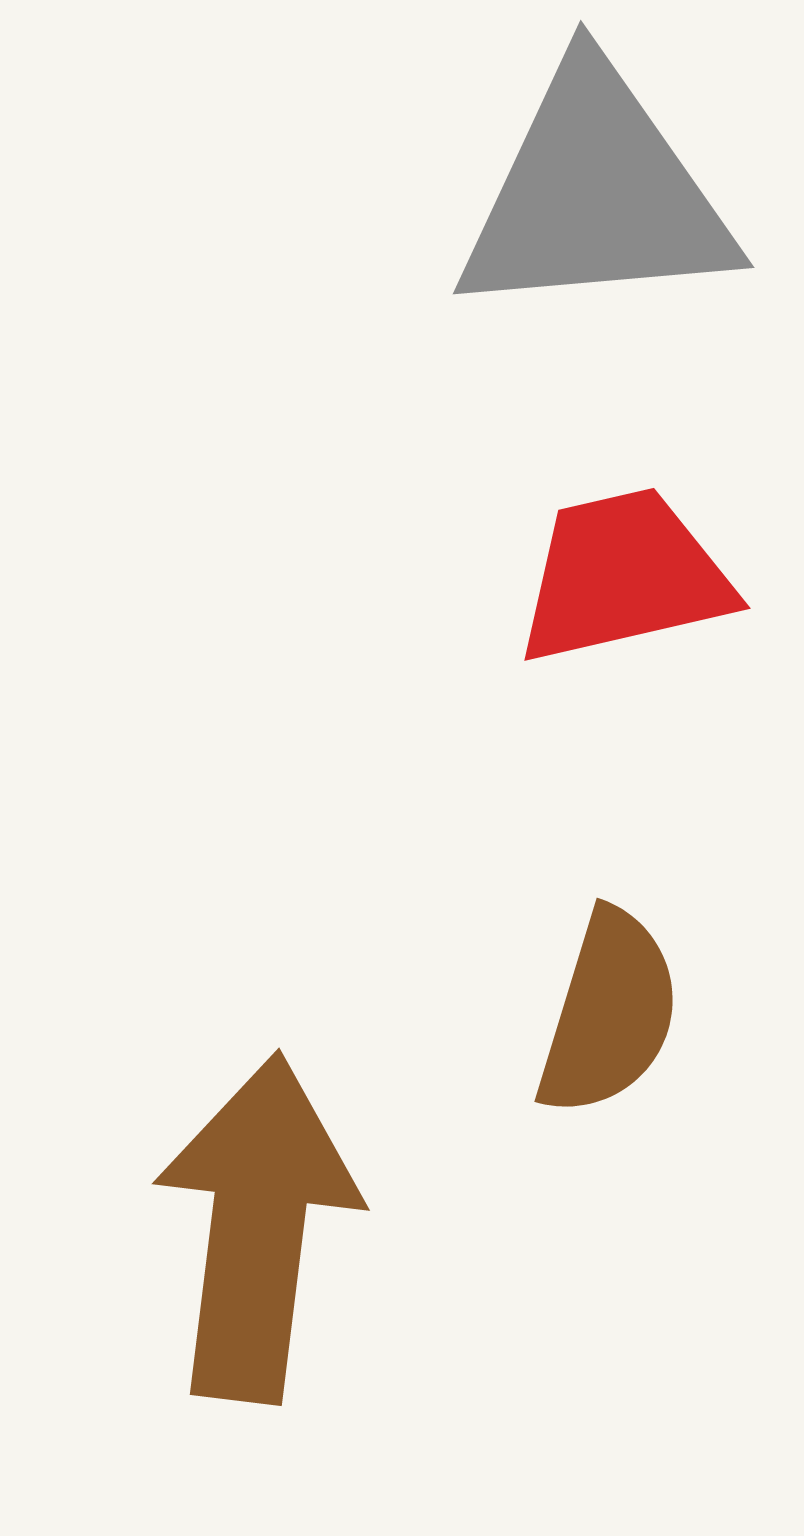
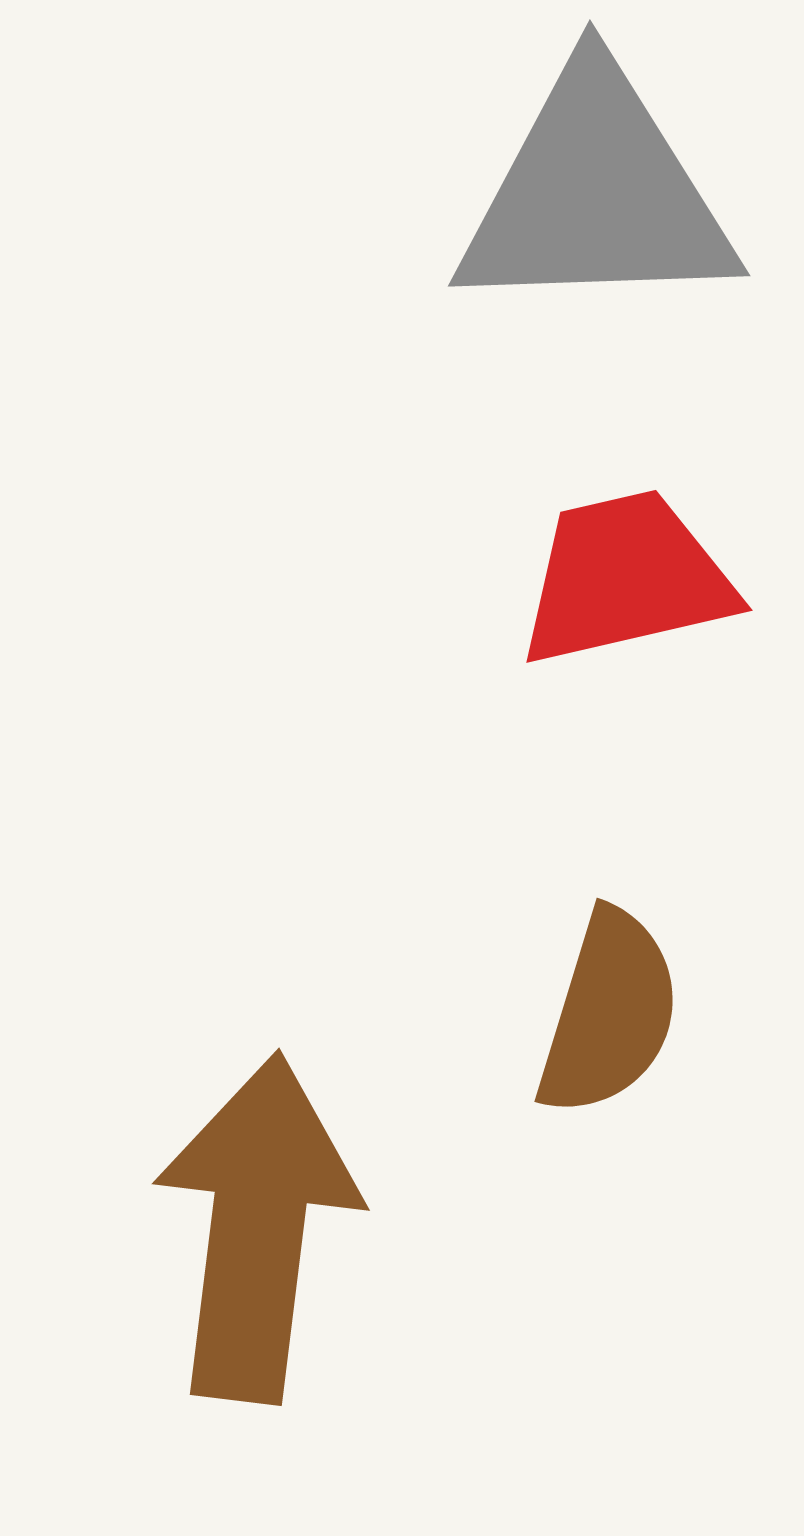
gray triangle: rotated 3 degrees clockwise
red trapezoid: moved 2 px right, 2 px down
